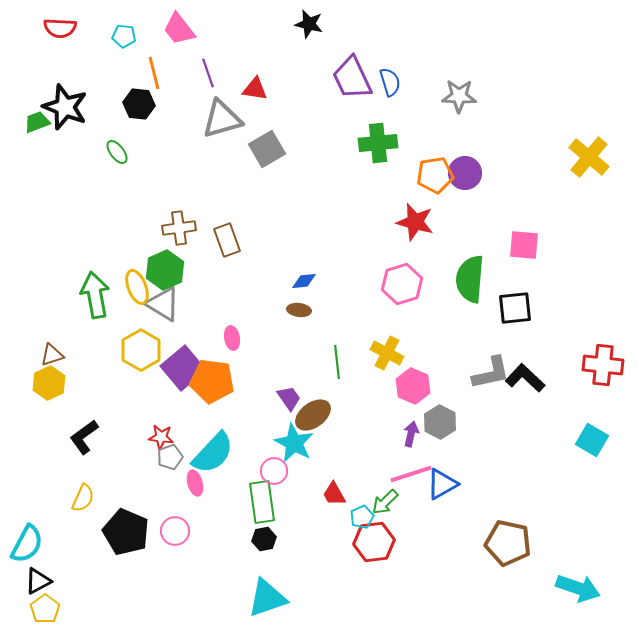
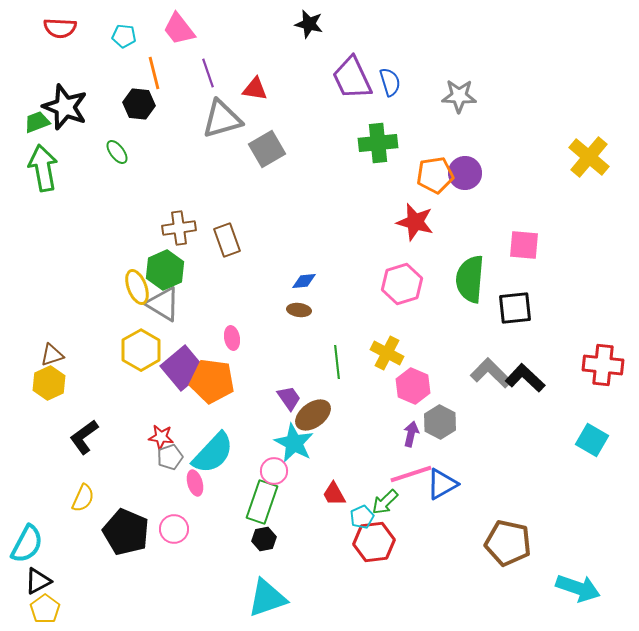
green arrow at (95, 295): moved 52 px left, 127 px up
gray L-shape at (491, 373): rotated 123 degrees counterclockwise
green rectangle at (262, 502): rotated 27 degrees clockwise
pink circle at (175, 531): moved 1 px left, 2 px up
